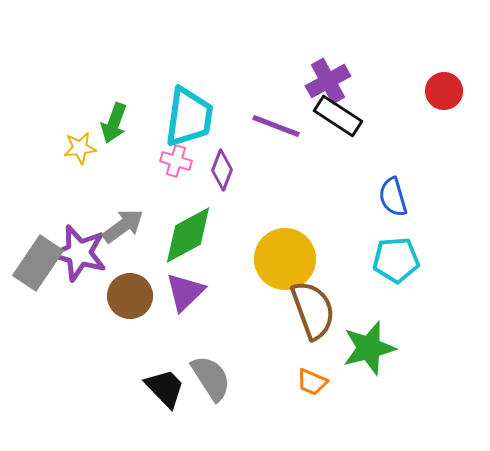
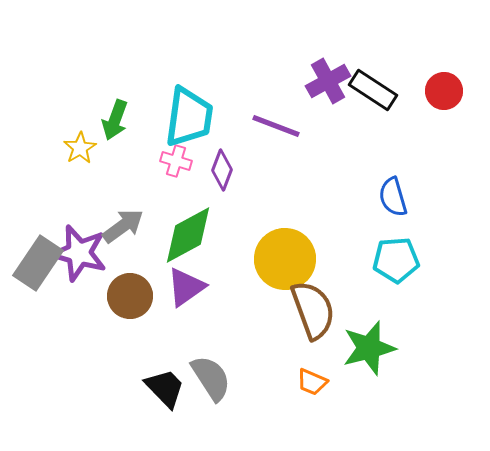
black rectangle: moved 35 px right, 26 px up
green arrow: moved 1 px right, 3 px up
yellow star: rotated 24 degrees counterclockwise
purple triangle: moved 1 px right, 5 px up; rotated 9 degrees clockwise
